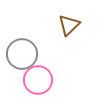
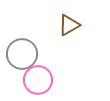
brown triangle: rotated 15 degrees clockwise
